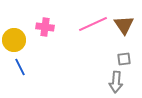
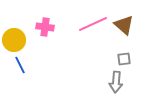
brown triangle: rotated 15 degrees counterclockwise
blue line: moved 2 px up
